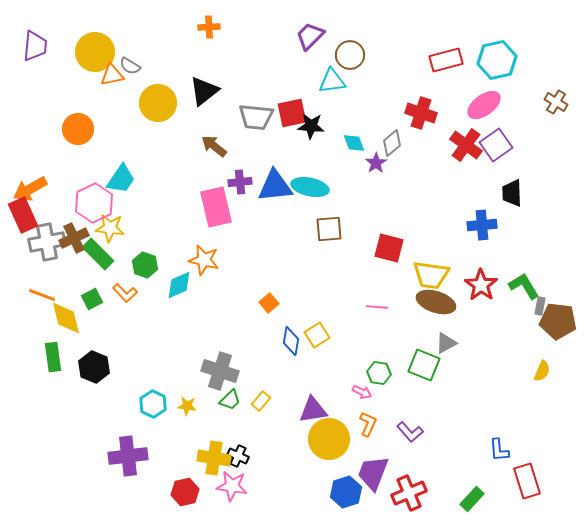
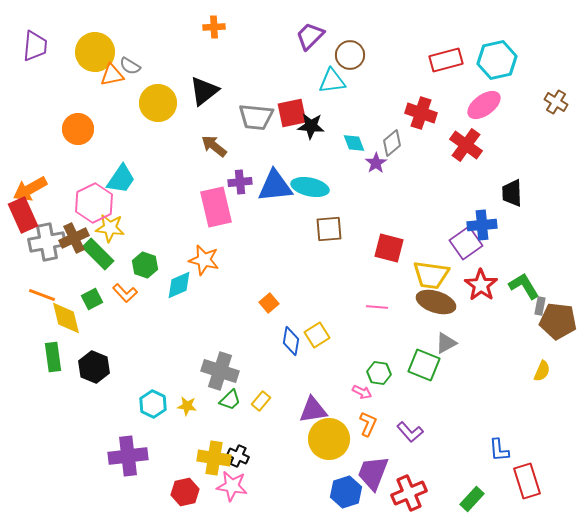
orange cross at (209, 27): moved 5 px right
purple square at (496, 145): moved 30 px left, 98 px down
